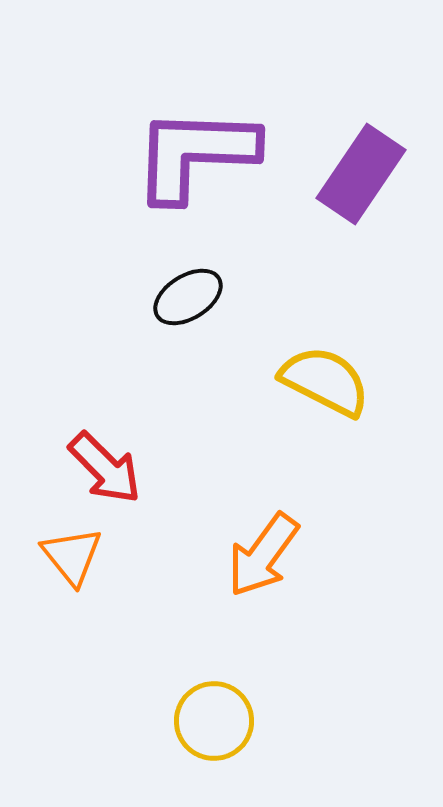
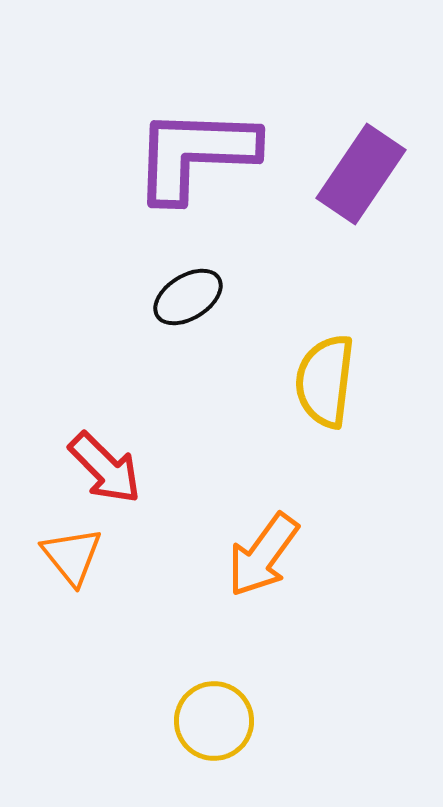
yellow semicircle: rotated 110 degrees counterclockwise
